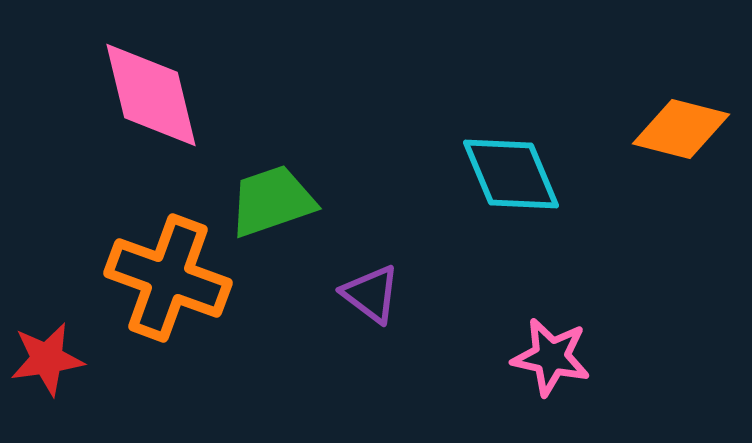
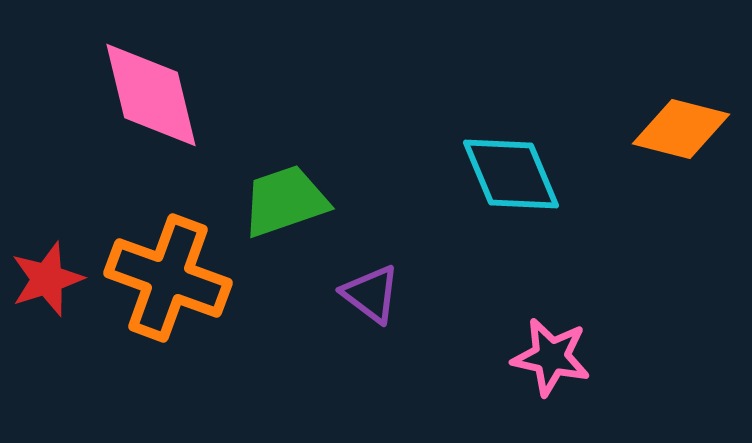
green trapezoid: moved 13 px right
red star: moved 80 px up; rotated 10 degrees counterclockwise
